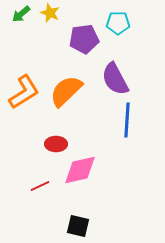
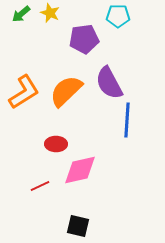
cyan pentagon: moved 7 px up
purple semicircle: moved 6 px left, 4 px down
